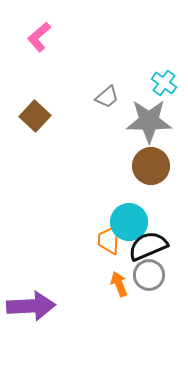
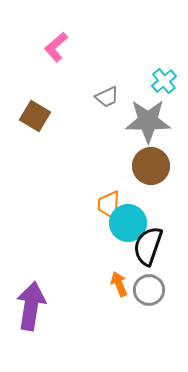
pink L-shape: moved 17 px right, 10 px down
cyan cross: moved 2 px up; rotated 15 degrees clockwise
gray trapezoid: rotated 15 degrees clockwise
brown square: rotated 12 degrees counterclockwise
gray star: moved 1 px left
cyan circle: moved 1 px left, 1 px down
orange trapezoid: moved 35 px up
black semicircle: rotated 48 degrees counterclockwise
gray circle: moved 15 px down
purple arrow: rotated 78 degrees counterclockwise
